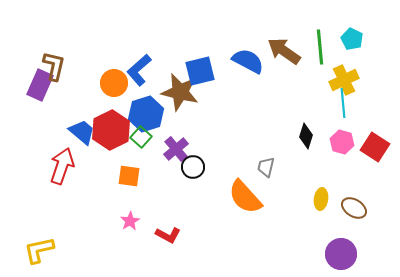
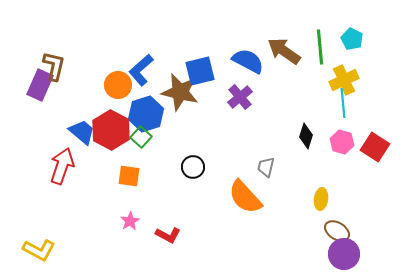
blue L-shape: moved 2 px right
orange circle: moved 4 px right, 2 px down
red hexagon: rotated 6 degrees counterclockwise
purple cross: moved 64 px right, 52 px up
brown ellipse: moved 17 px left, 23 px down
yellow L-shape: rotated 140 degrees counterclockwise
purple circle: moved 3 px right
